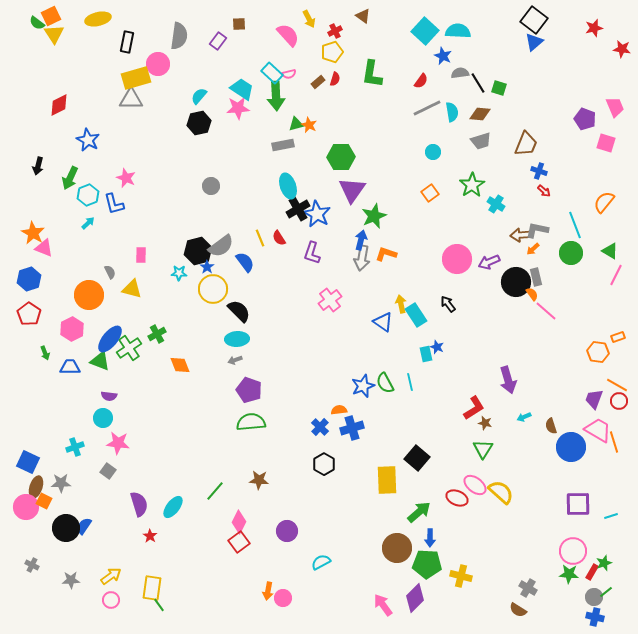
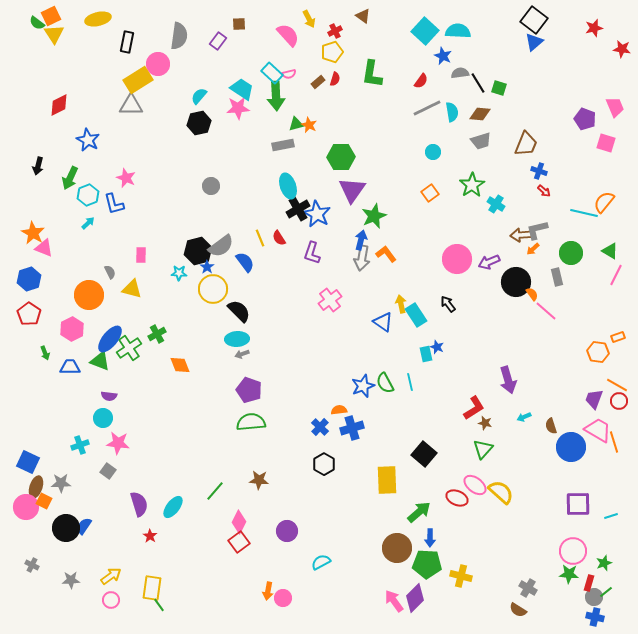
yellow rectangle at (136, 78): moved 2 px right, 2 px down; rotated 16 degrees counterclockwise
gray triangle at (131, 99): moved 6 px down
cyan line at (575, 225): moved 9 px right, 12 px up; rotated 56 degrees counterclockwise
gray L-shape at (537, 230): rotated 25 degrees counterclockwise
orange L-shape at (386, 254): rotated 35 degrees clockwise
gray rectangle at (536, 277): moved 21 px right
gray arrow at (235, 360): moved 7 px right, 6 px up
cyan cross at (75, 447): moved 5 px right, 2 px up
green triangle at (483, 449): rotated 10 degrees clockwise
black square at (417, 458): moved 7 px right, 4 px up
red rectangle at (592, 572): moved 3 px left, 11 px down; rotated 14 degrees counterclockwise
pink arrow at (383, 605): moved 11 px right, 4 px up
